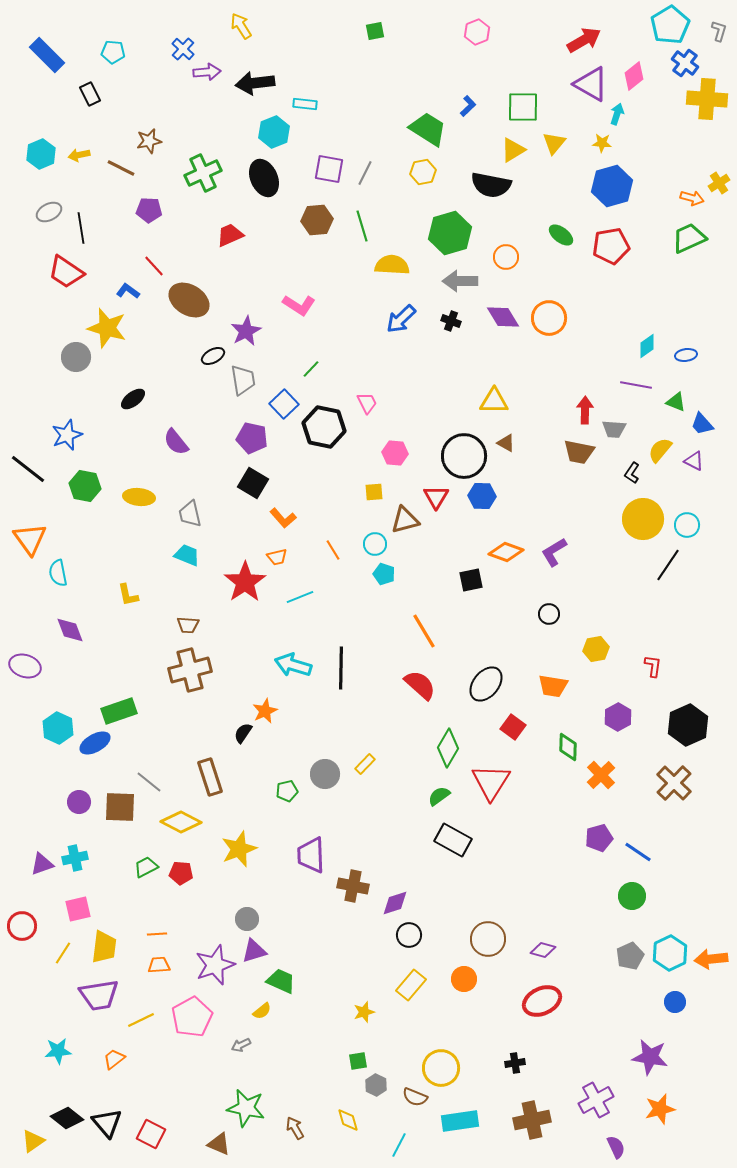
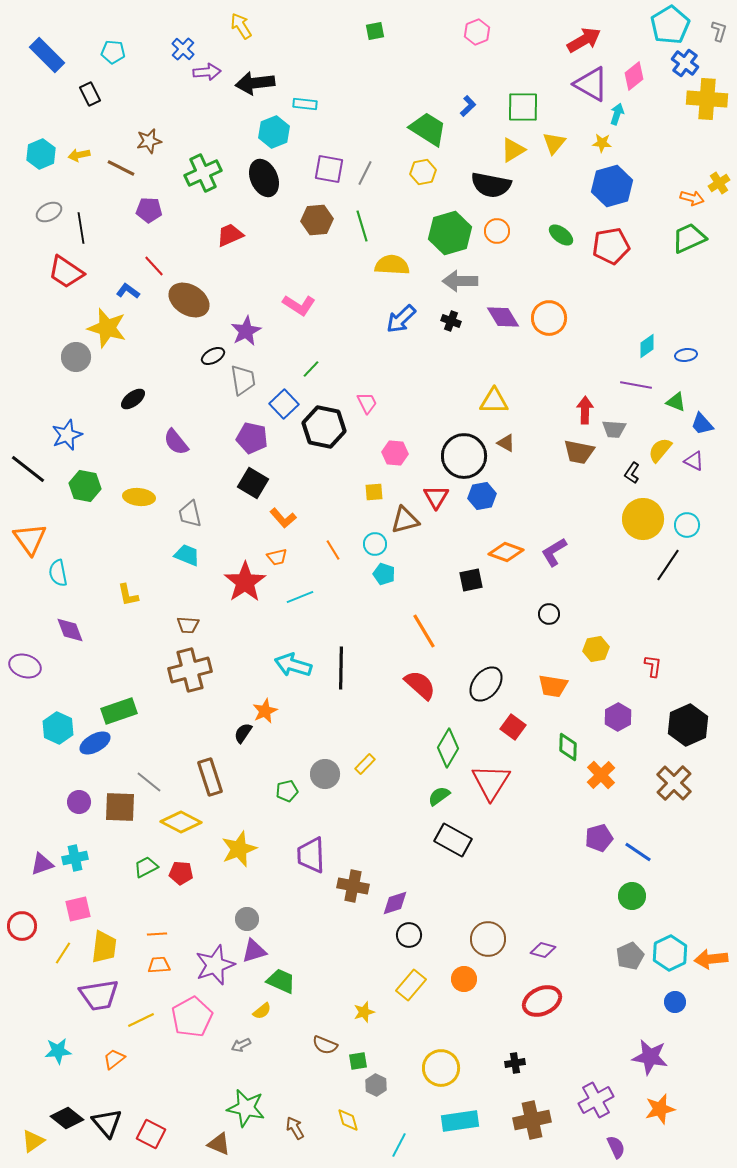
orange circle at (506, 257): moved 9 px left, 26 px up
blue hexagon at (482, 496): rotated 12 degrees counterclockwise
brown semicircle at (415, 1097): moved 90 px left, 52 px up
